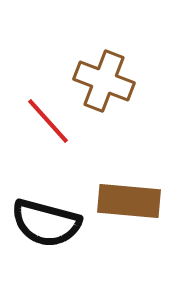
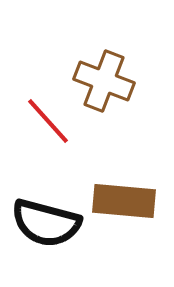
brown rectangle: moved 5 px left
